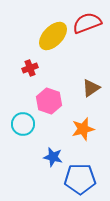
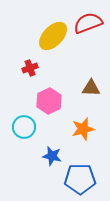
red semicircle: moved 1 px right
brown triangle: rotated 36 degrees clockwise
pink hexagon: rotated 15 degrees clockwise
cyan circle: moved 1 px right, 3 px down
blue star: moved 1 px left, 1 px up
